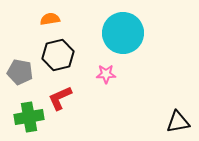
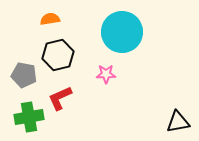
cyan circle: moved 1 px left, 1 px up
gray pentagon: moved 4 px right, 3 px down
